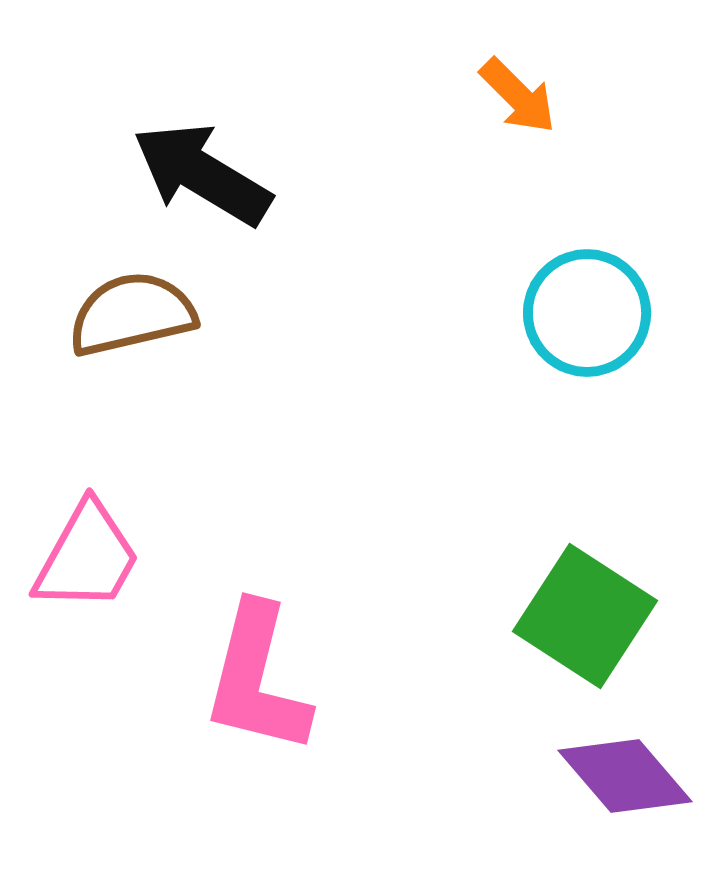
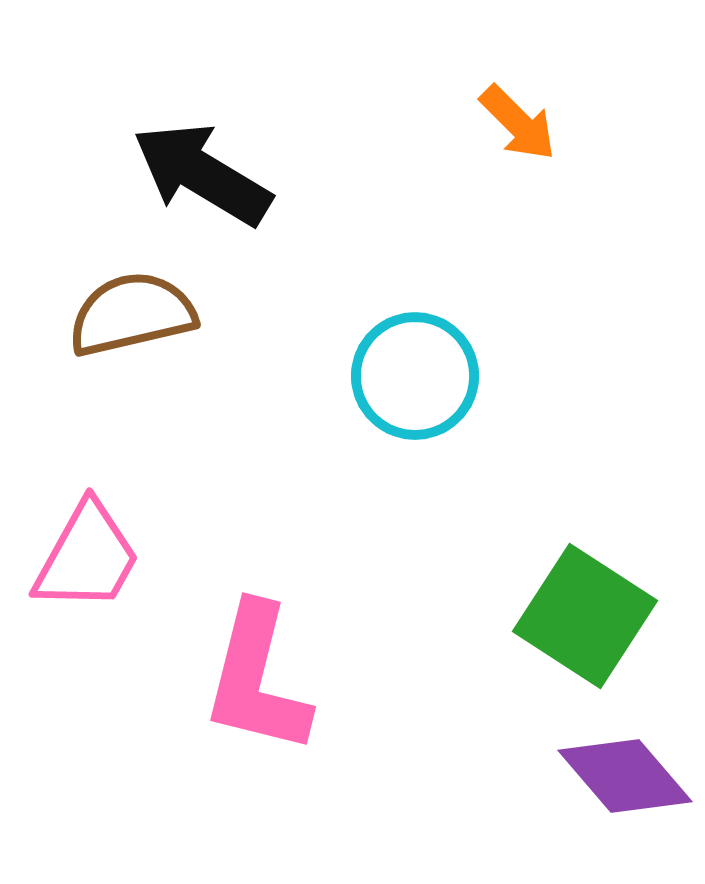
orange arrow: moved 27 px down
cyan circle: moved 172 px left, 63 px down
